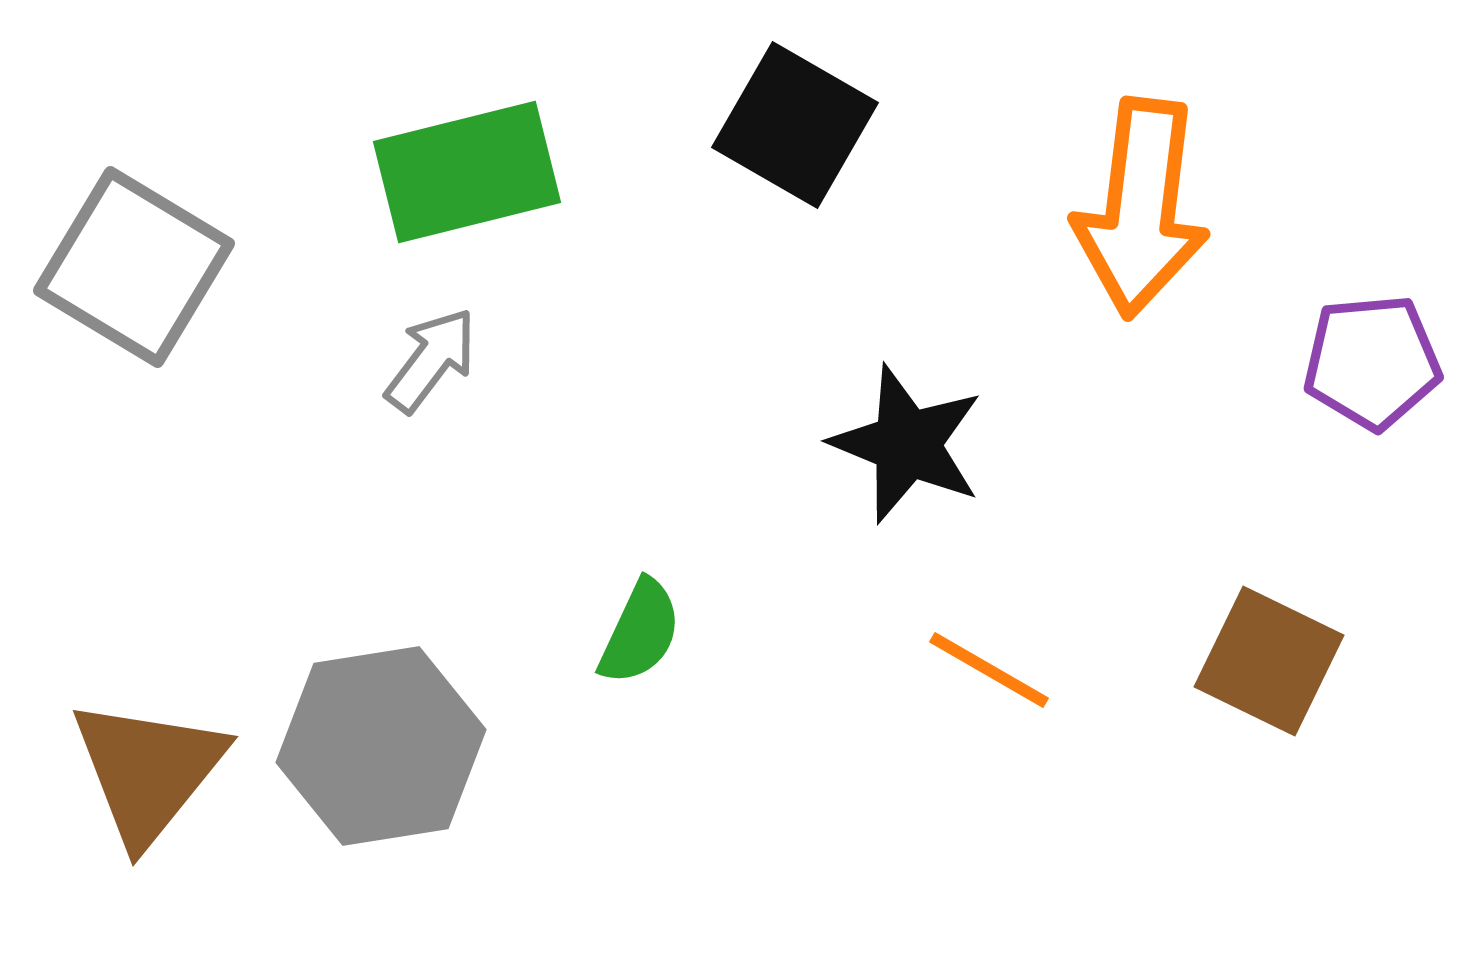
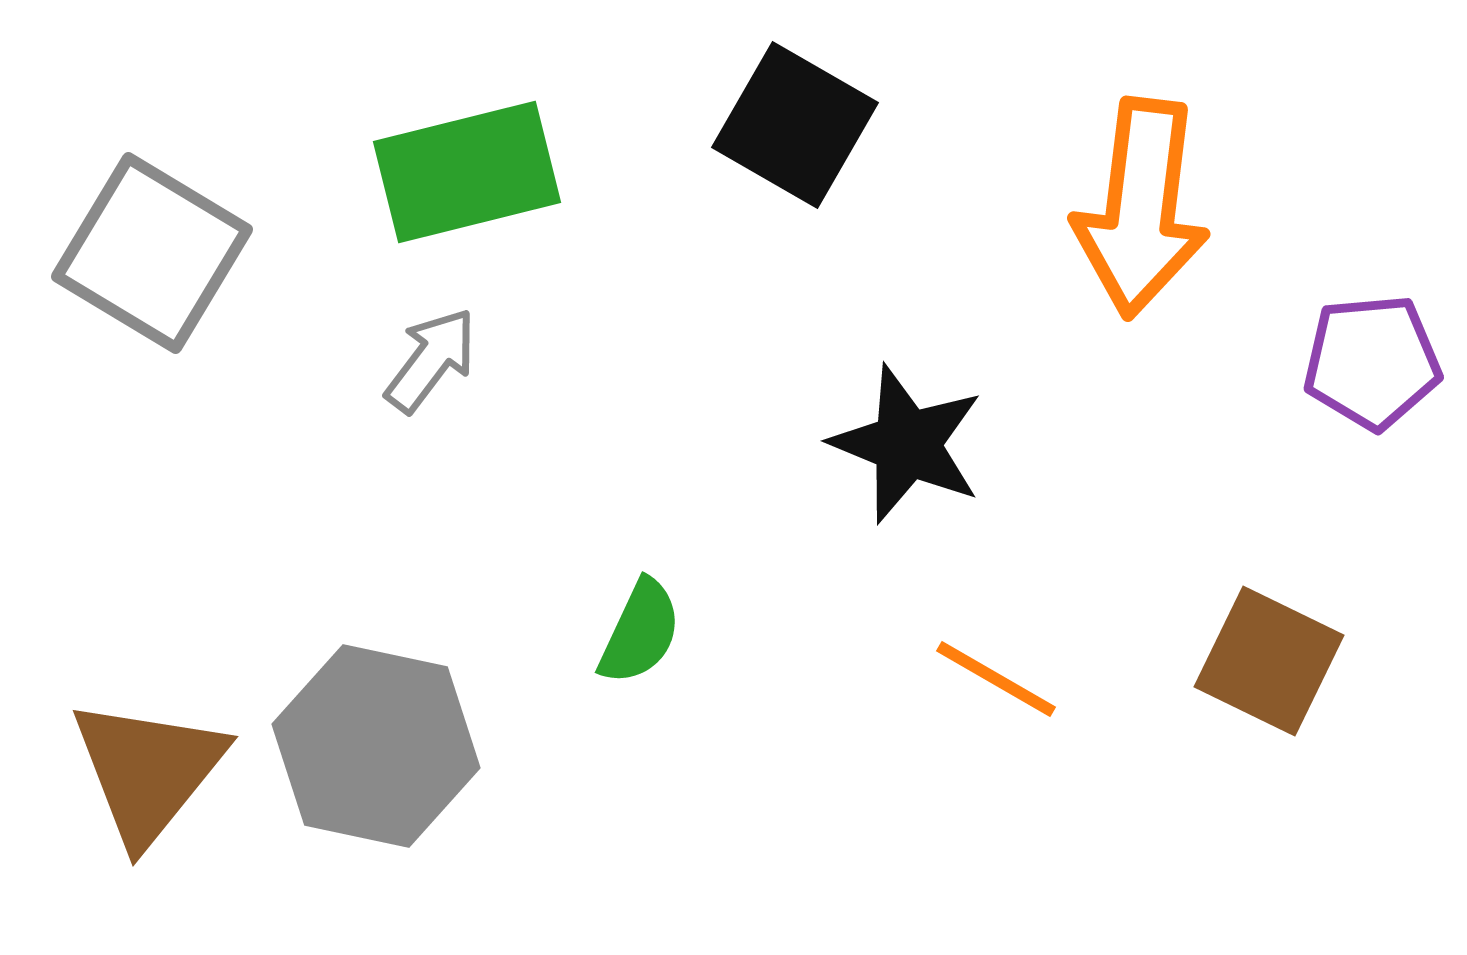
gray square: moved 18 px right, 14 px up
orange line: moved 7 px right, 9 px down
gray hexagon: moved 5 px left; rotated 21 degrees clockwise
